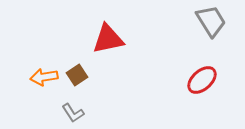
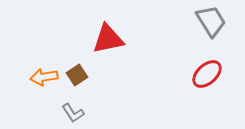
red ellipse: moved 5 px right, 6 px up
